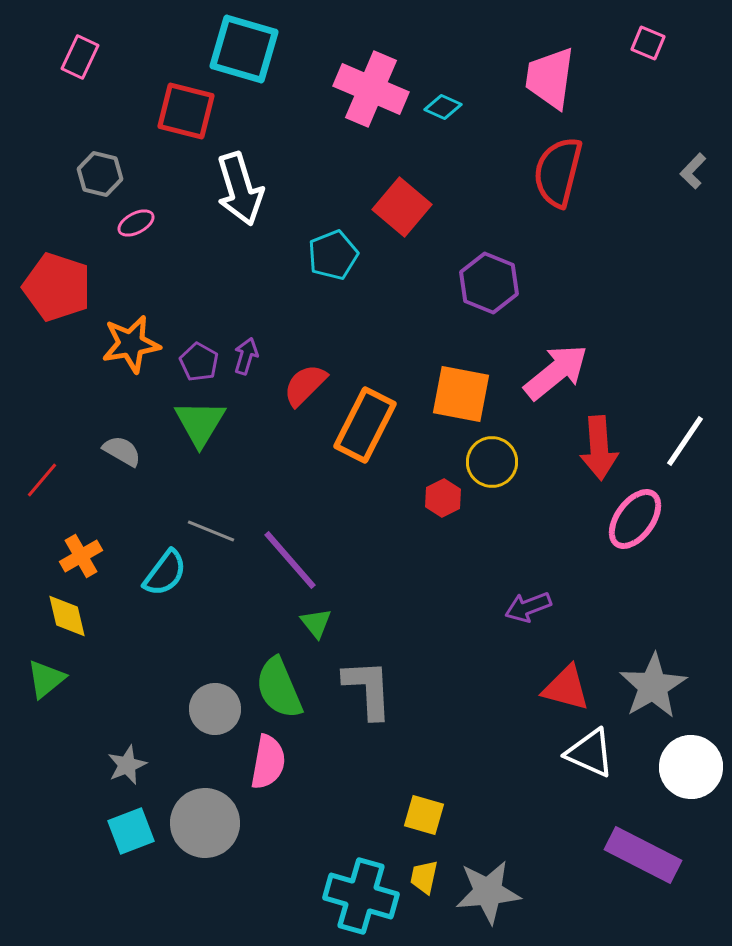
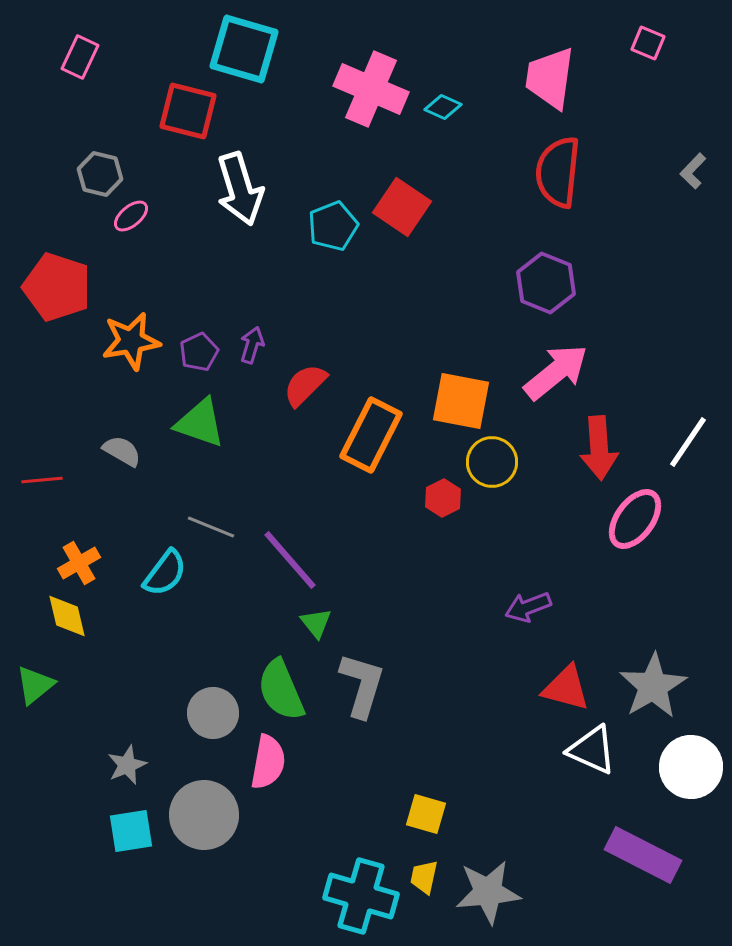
red square at (186, 111): moved 2 px right
red semicircle at (558, 172): rotated 8 degrees counterclockwise
red square at (402, 207): rotated 6 degrees counterclockwise
pink ellipse at (136, 223): moved 5 px left, 7 px up; rotated 12 degrees counterclockwise
cyan pentagon at (333, 255): moved 29 px up
purple hexagon at (489, 283): moved 57 px right
orange star at (131, 344): moved 3 px up
purple arrow at (246, 356): moved 6 px right, 11 px up
purple pentagon at (199, 362): moved 10 px up; rotated 18 degrees clockwise
orange square at (461, 394): moved 7 px down
green triangle at (200, 423): rotated 42 degrees counterclockwise
orange rectangle at (365, 425): moved 6 px right, 10 px down
white line at (685, 441): moved 3 px right, 1 px down
red line at (42, 480): rotated 45 degrees clockwise
gray line at (211, 531): moved 4 px up
orange cross at (81, 556): moved 2 px left, 7 px down
green triangle at (46, 679): moved 11 px left, 6 px down
green semicircle at (279, 688): moved 2 px right, 2 px down
gray L-shape at (368, 689): moved 6 px left, 4 px up; rotated 20 degrees clockwise
gray circle at (215, 709): moved 2 px left, 4 px down
white triangle at (590, 753): moved 2 px right, 3 px up
yellow square at (424, 815): moved 2 px right, 1 px up
gray circle at (205, 823): moved 1 px left, 8 px up
cyan square at (131, 831): rotated 12 degrees clockwise
